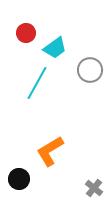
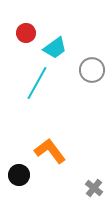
gray circle: moved 2 px right
orange L-shape: rotated 84 degrees clockwise
black circle: moved 4 px up
